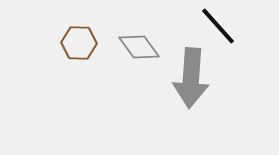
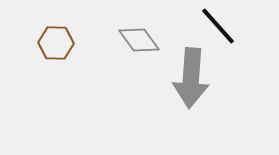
brown hexagon: moved 23 px left
gray diamond: moved 7 px up
